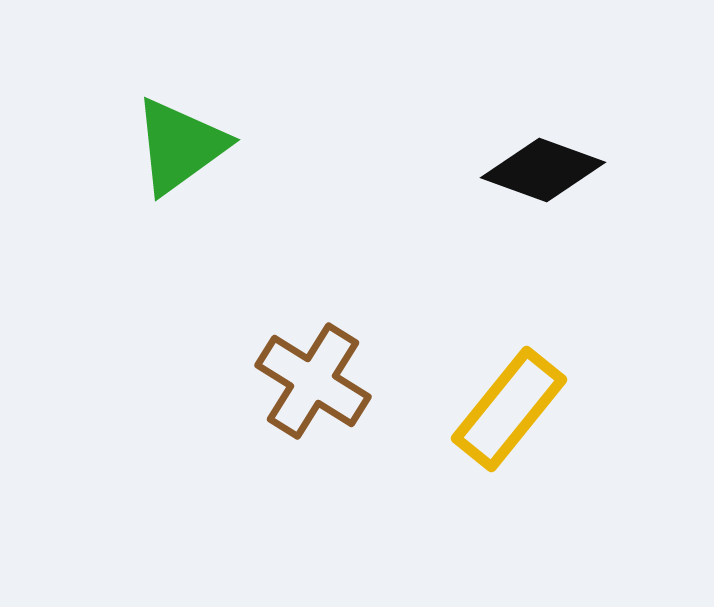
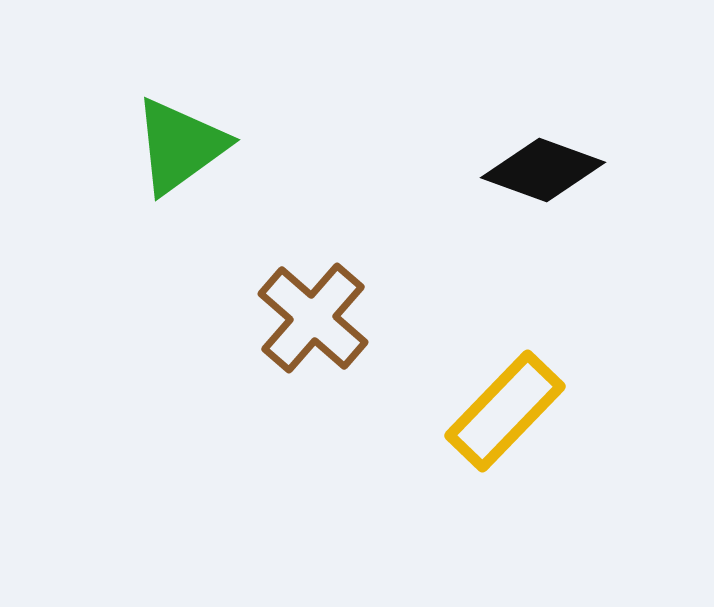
brown cross: moved 63 px up; rotated 9 degrees clockwise
yellow rectangle: moved 4 px left, 2 px down; rotated 5 degrees clockwise
